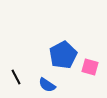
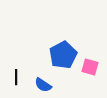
black line: rotated 28 degrees clockwise
blue semicircle: moved 4 px left
